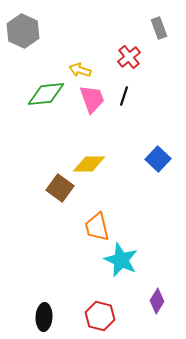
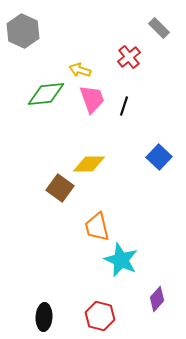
gray rectangle: rotated 25 degrees counterclockwise
black line: moved 10 px down
blue square: moved 1 px right, 2 px up
purple diamond: moved 2 px up; rotated 10 degrees clockwise
